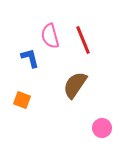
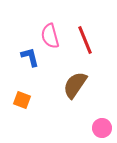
red line: moved 2 px right
blue L-shape: moved 1 px up
